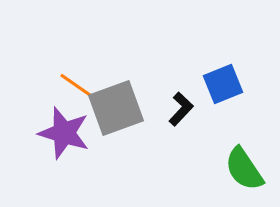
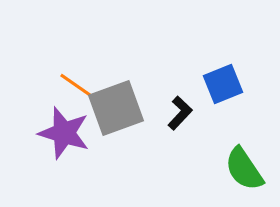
black L-shape: moved 1 px left, 4 px down
